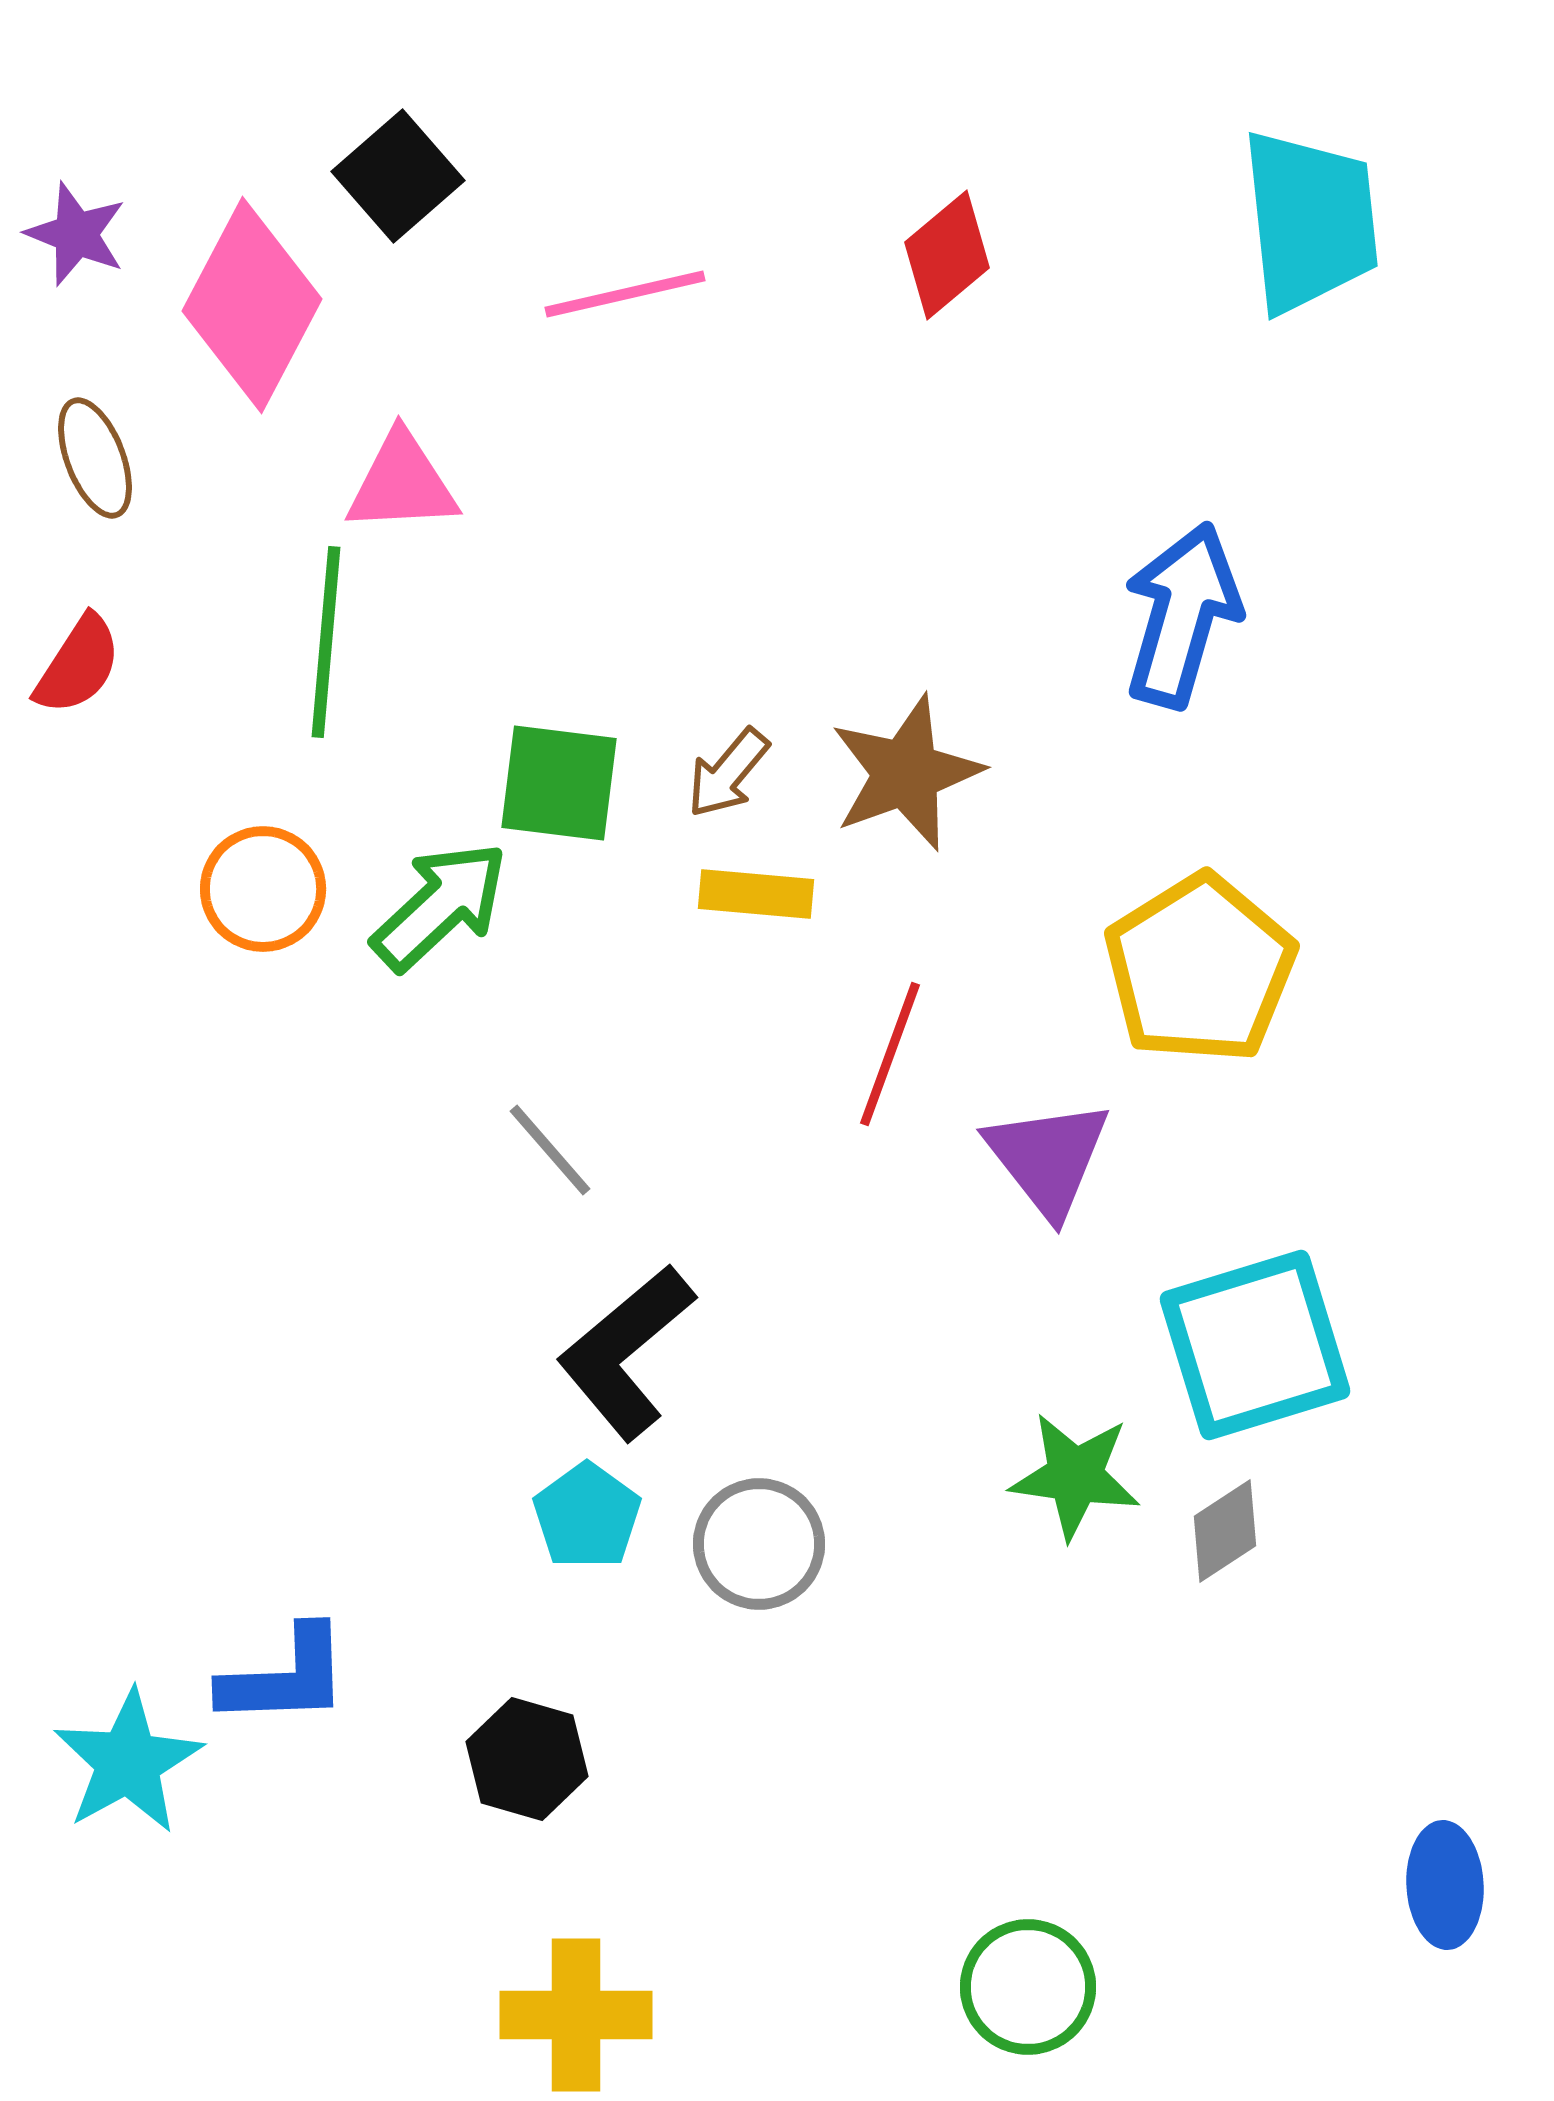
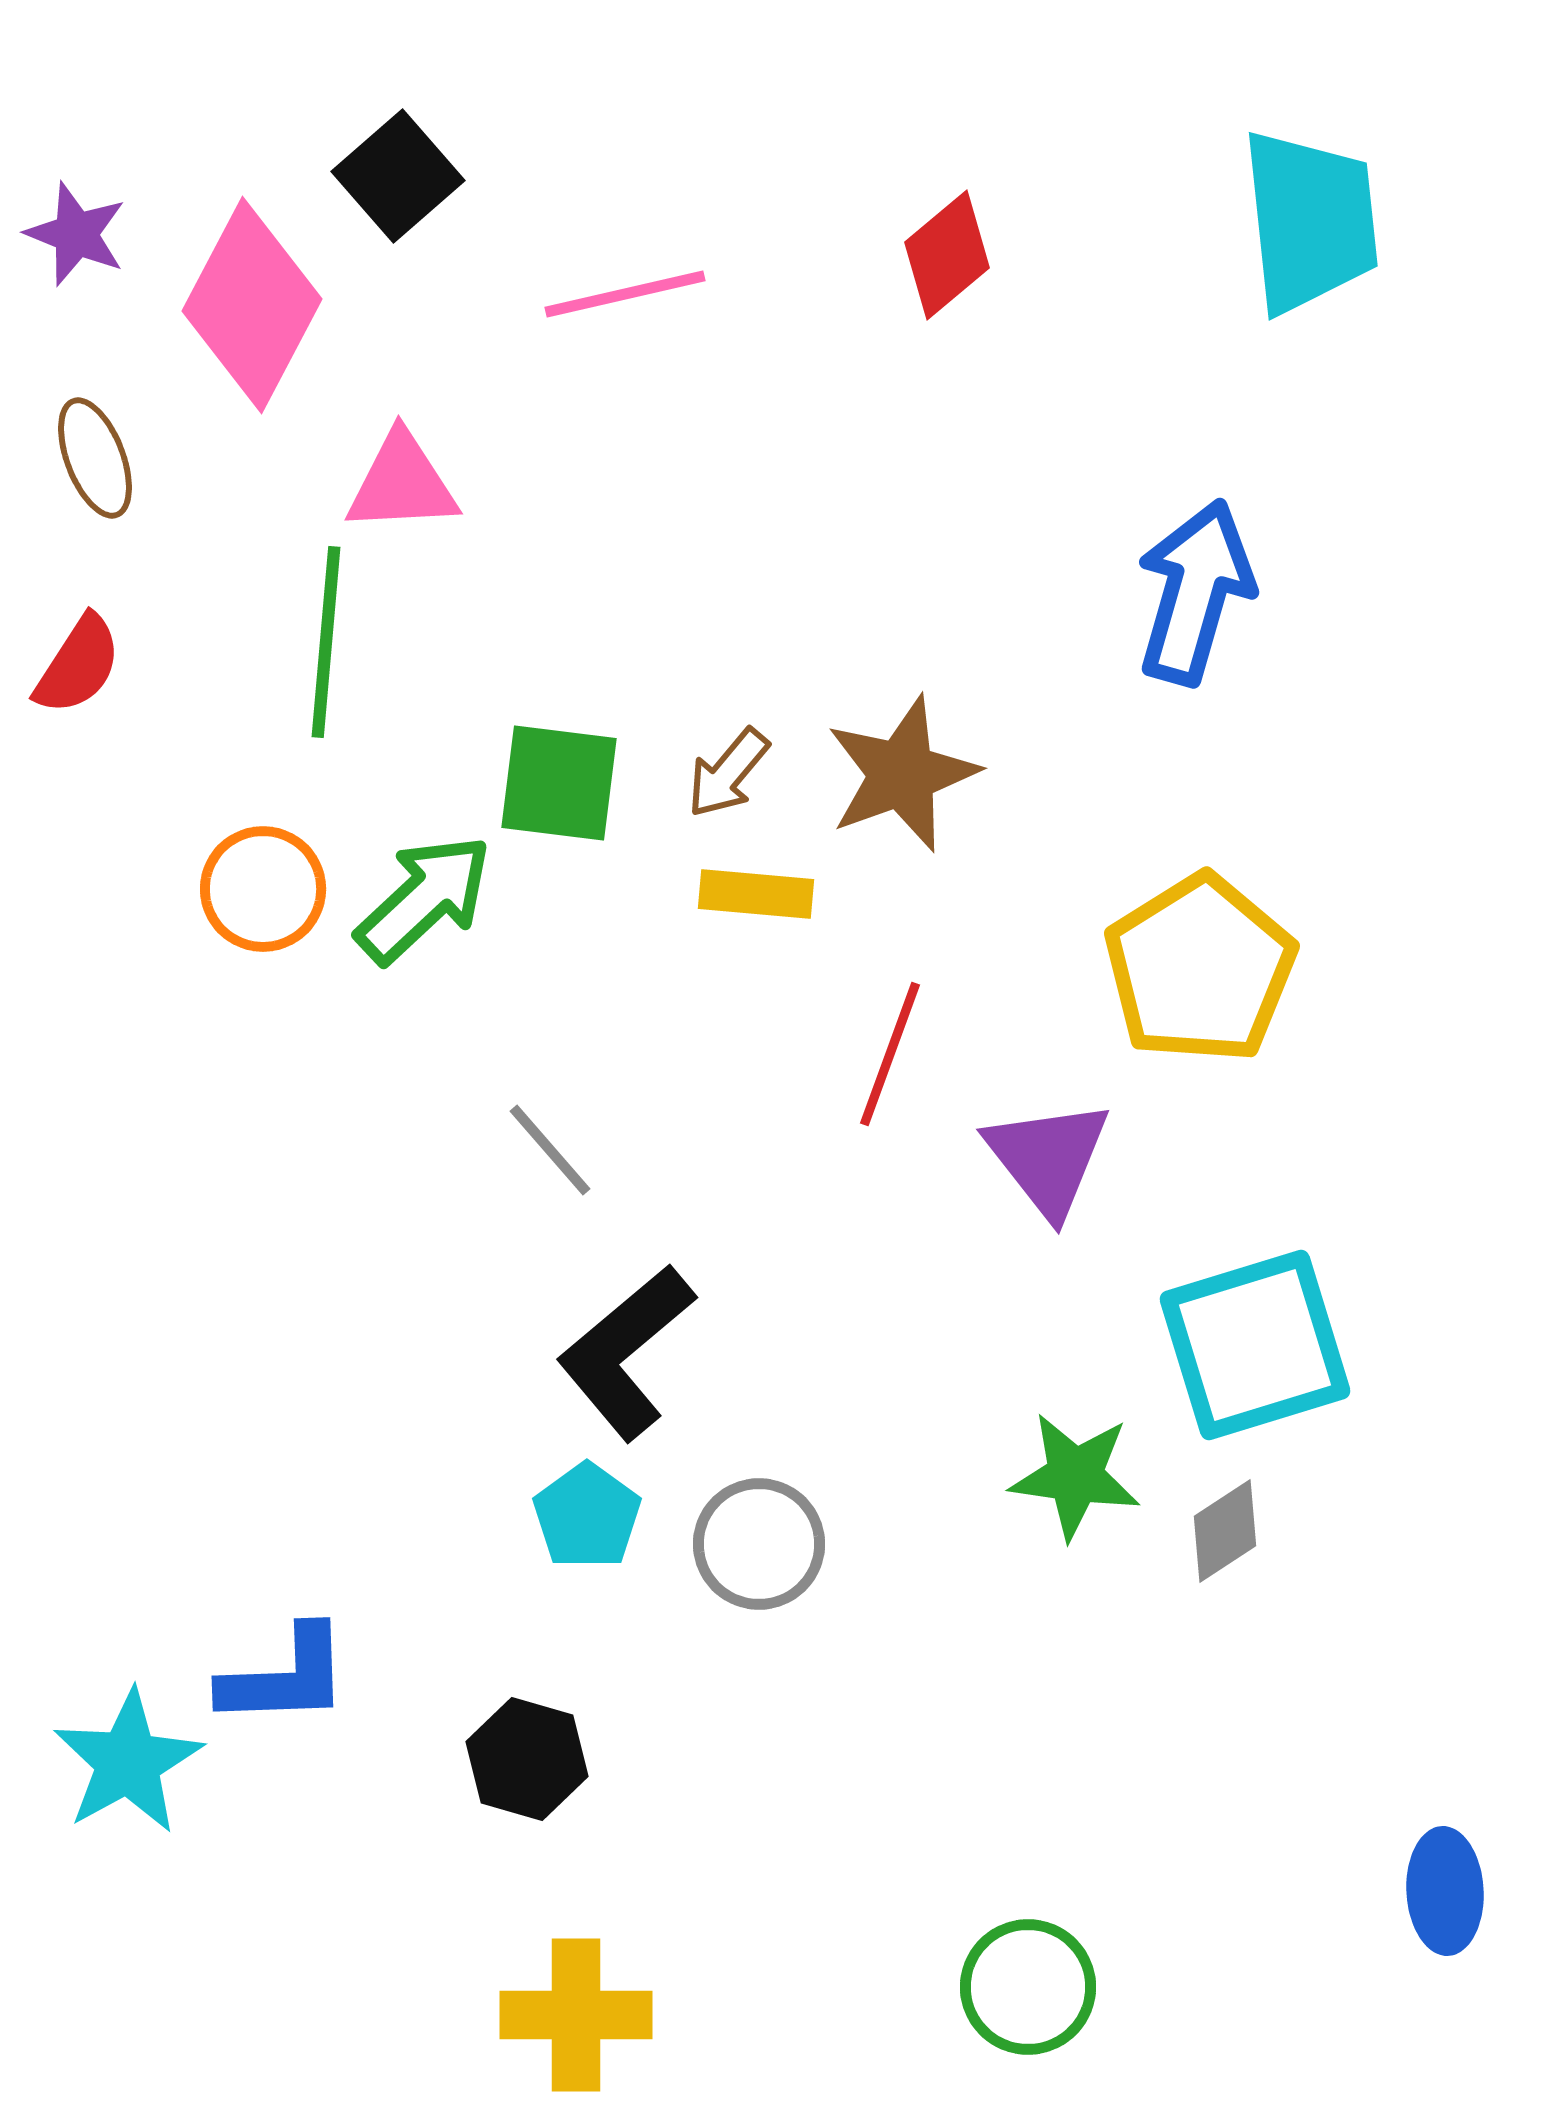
blue arrow: moved 13 px right, 23 px up
brown star: moved 4 px left, 1 px down
green arrow: moved 16 px left, 7 px up
blue ellipse: moved 6 px down
